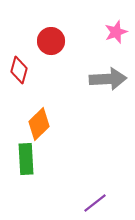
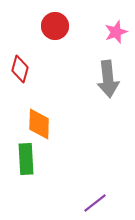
red circle: moved 4 px right, 15 px up
red diamond: moved 1 px right, 1 px up
gray arrow: rotated 87 degrees clockwise
orange diamond: rotated 44 degrees counterclockwise
